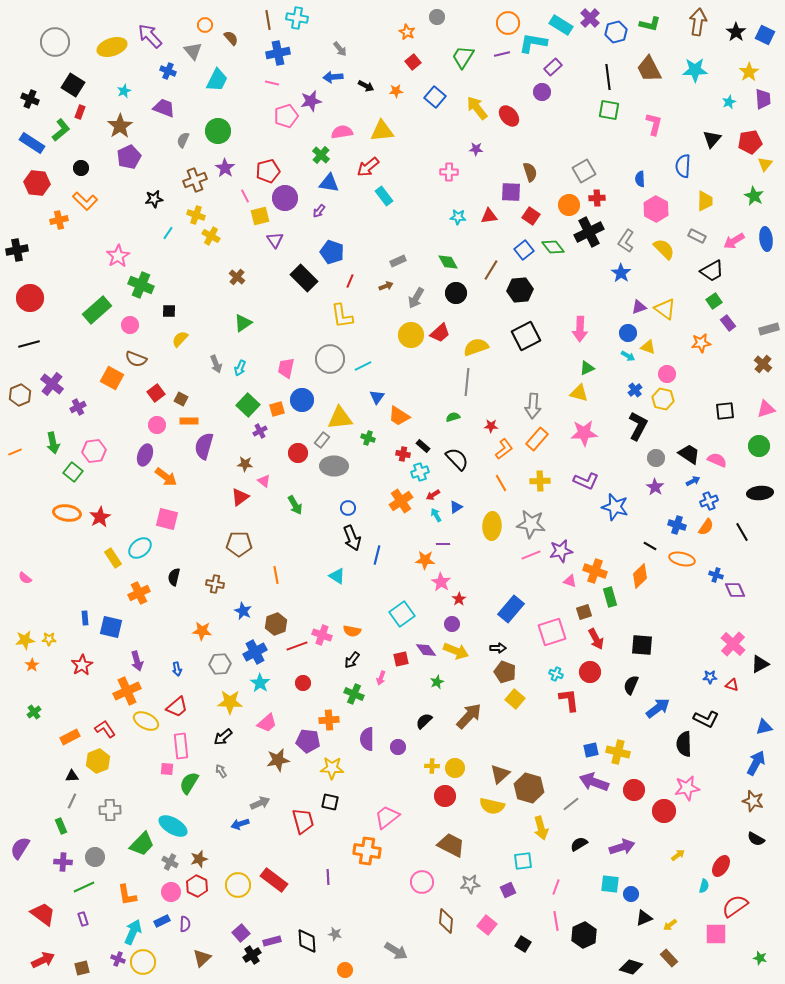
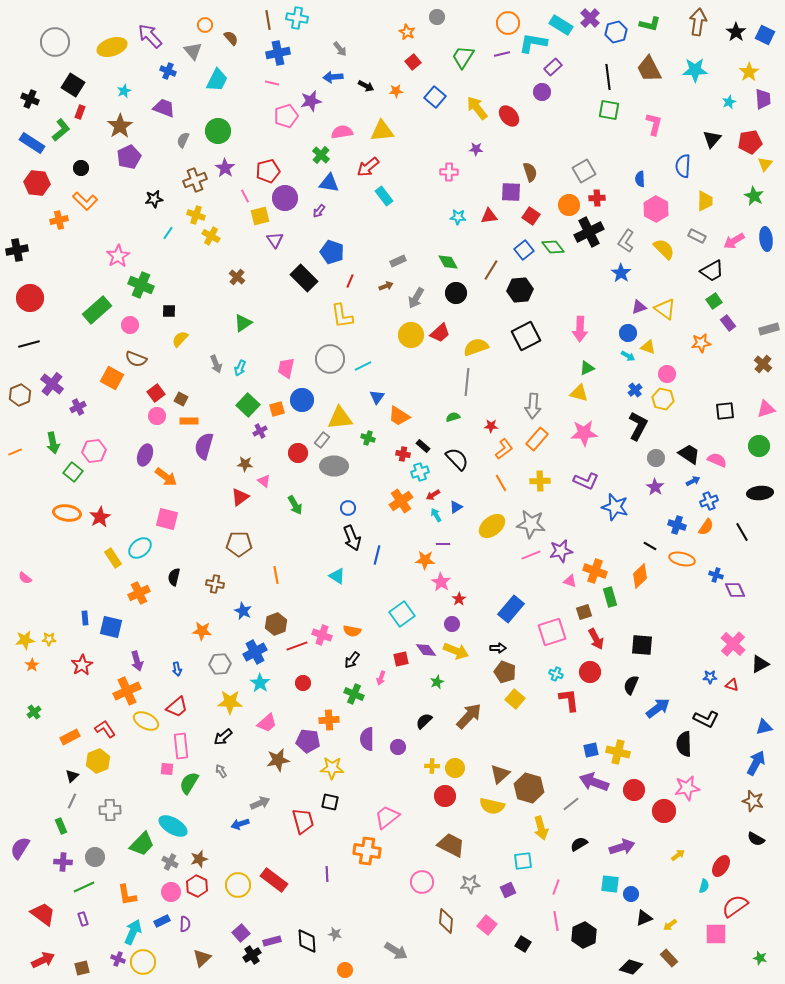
pink circle at (157, 425): moved 9 px up
yellow ellipse at (492, 526): rotated 48 degrees clockwise
black triangle at (72, 776): rotated 40 degrees counterclockwise
purple line at (328, 877): moved 1 px left, 3 px up
